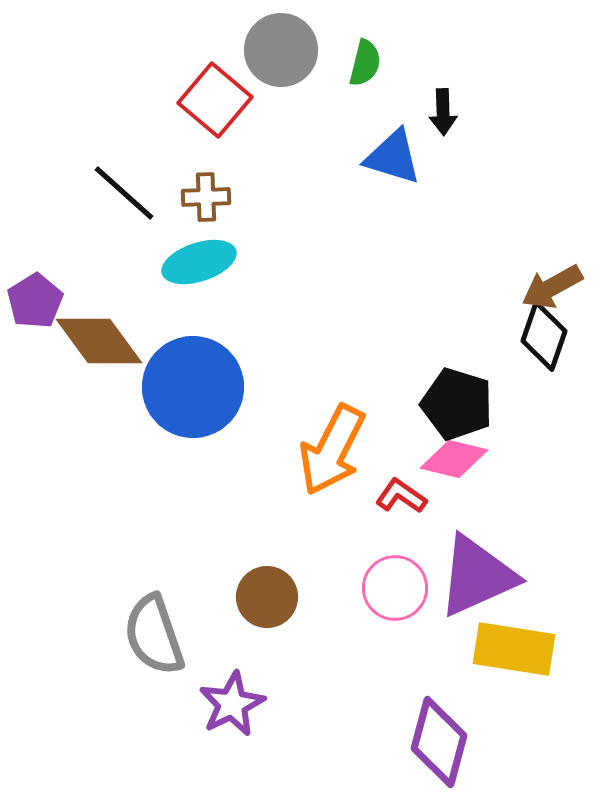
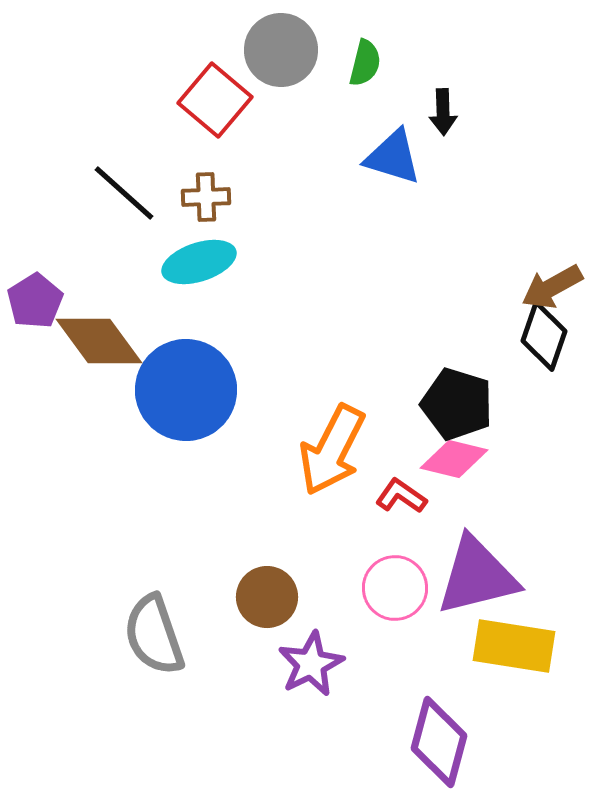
blue circle: moved 7 px left, 3 px down
purple triangle: rotated 10 degrees clockwise
yellow rectangle: moved 3 px up
purple star: moved 79 px right, 40 px up
